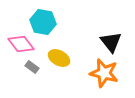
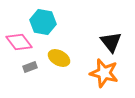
pink diamond: moved 2 px left, 2 px up
gray rectangle: moved 2 px left; rotated 56 degrees counterclockwise
